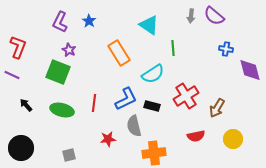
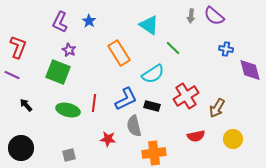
green line: rotated 42 degrees counterclockwise
green ellipse: moved 6 px right
red star: rotated 14 degrees clockwise
